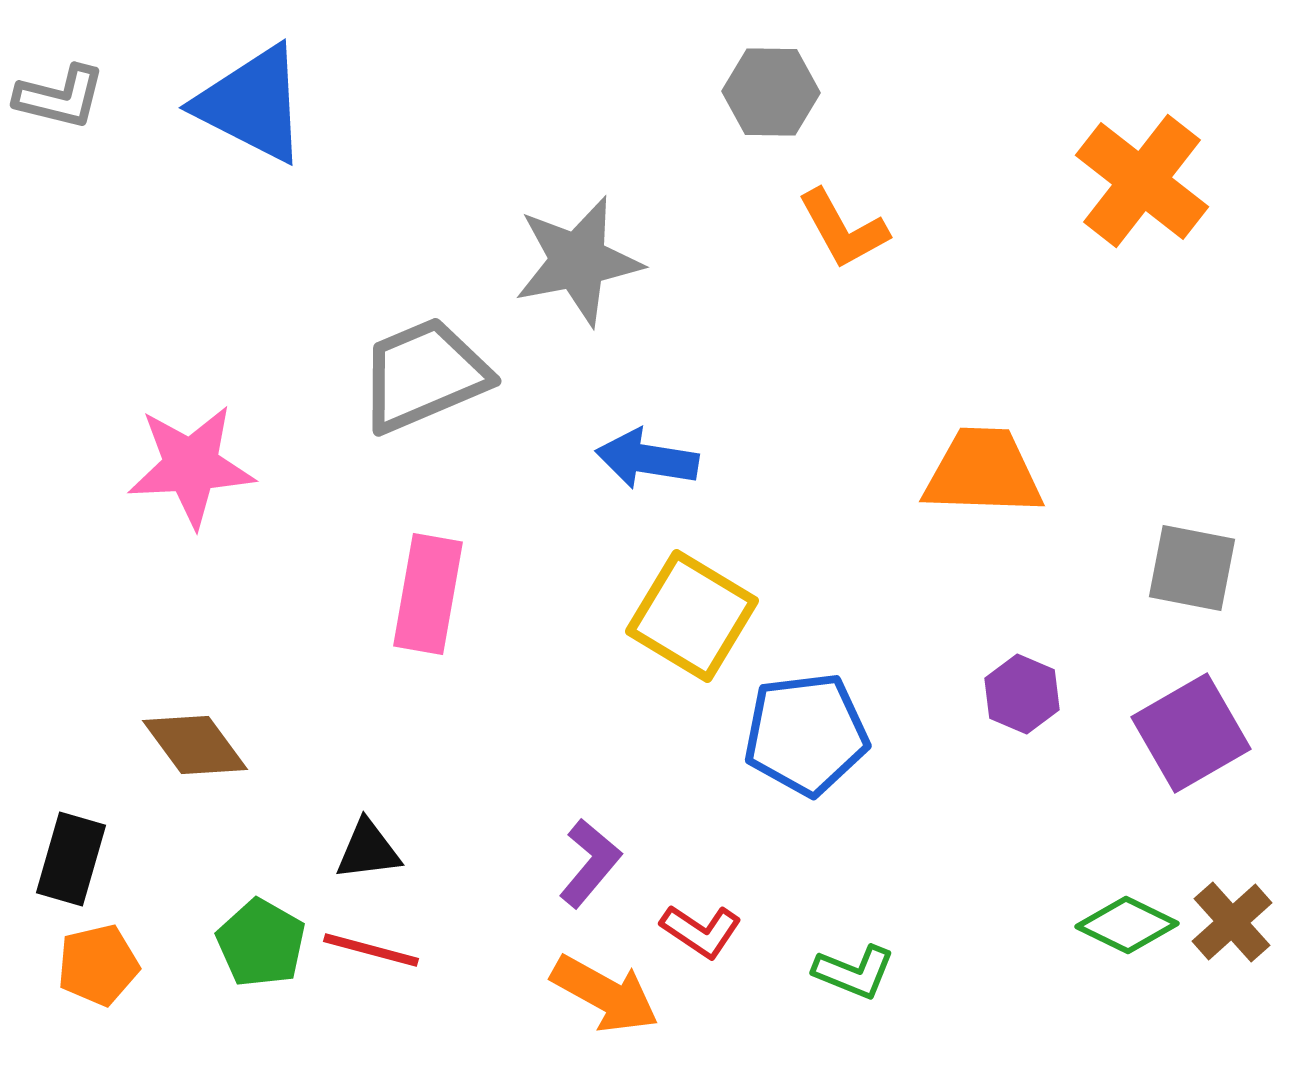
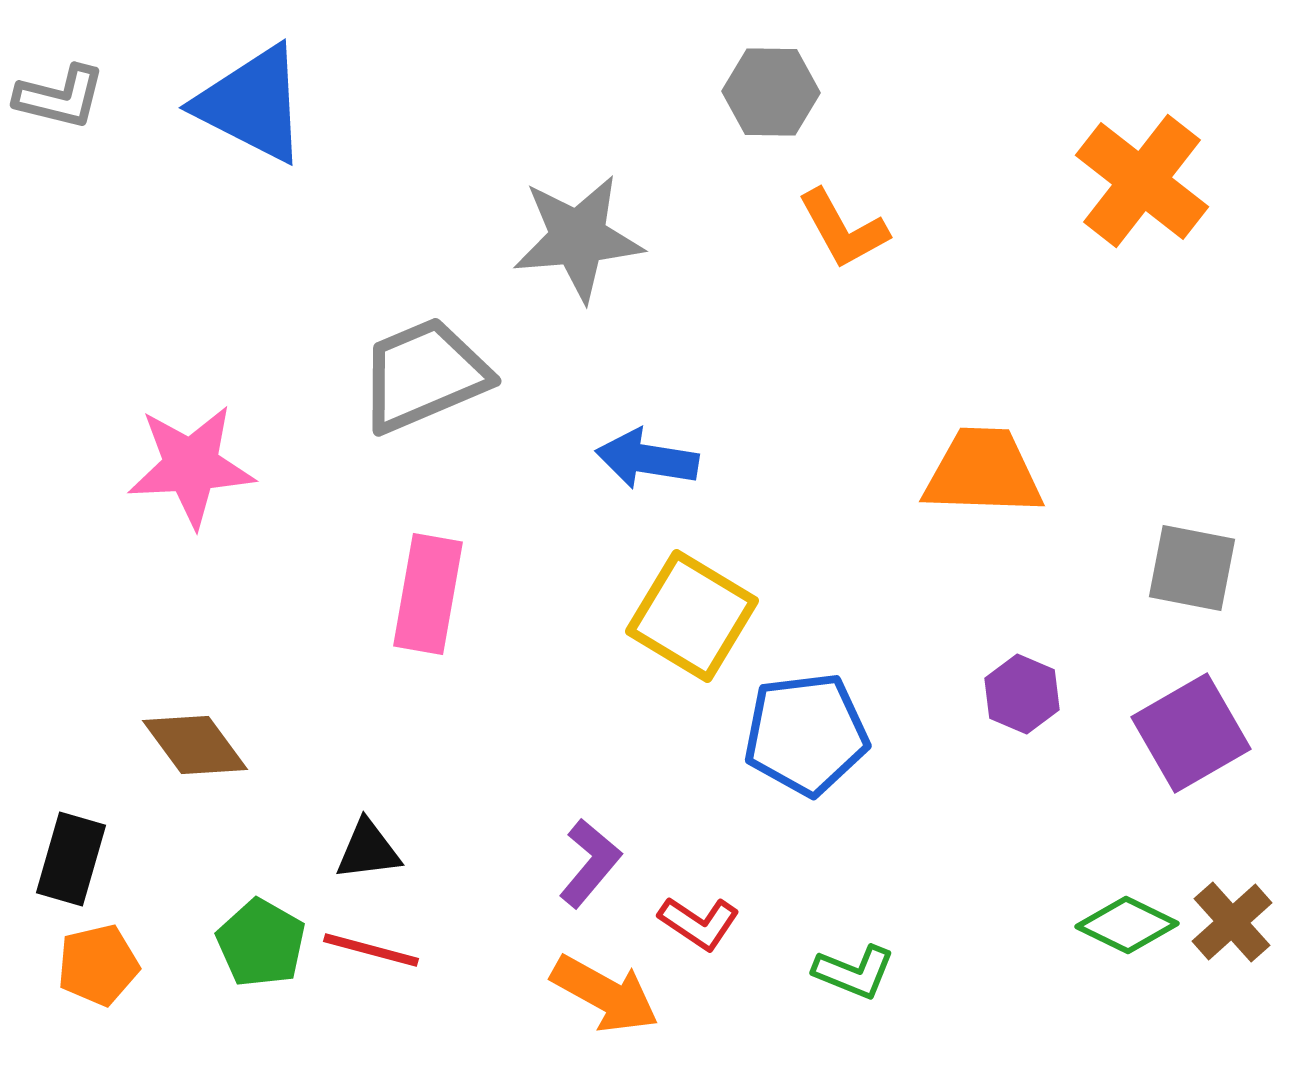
gray star: moved 23 px up; rotated 6 degrees clockwise
red L-shape: moved 2 px left, 8 px up
